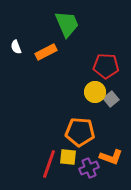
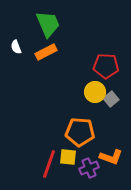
green trapezoid: moved 19 px left
